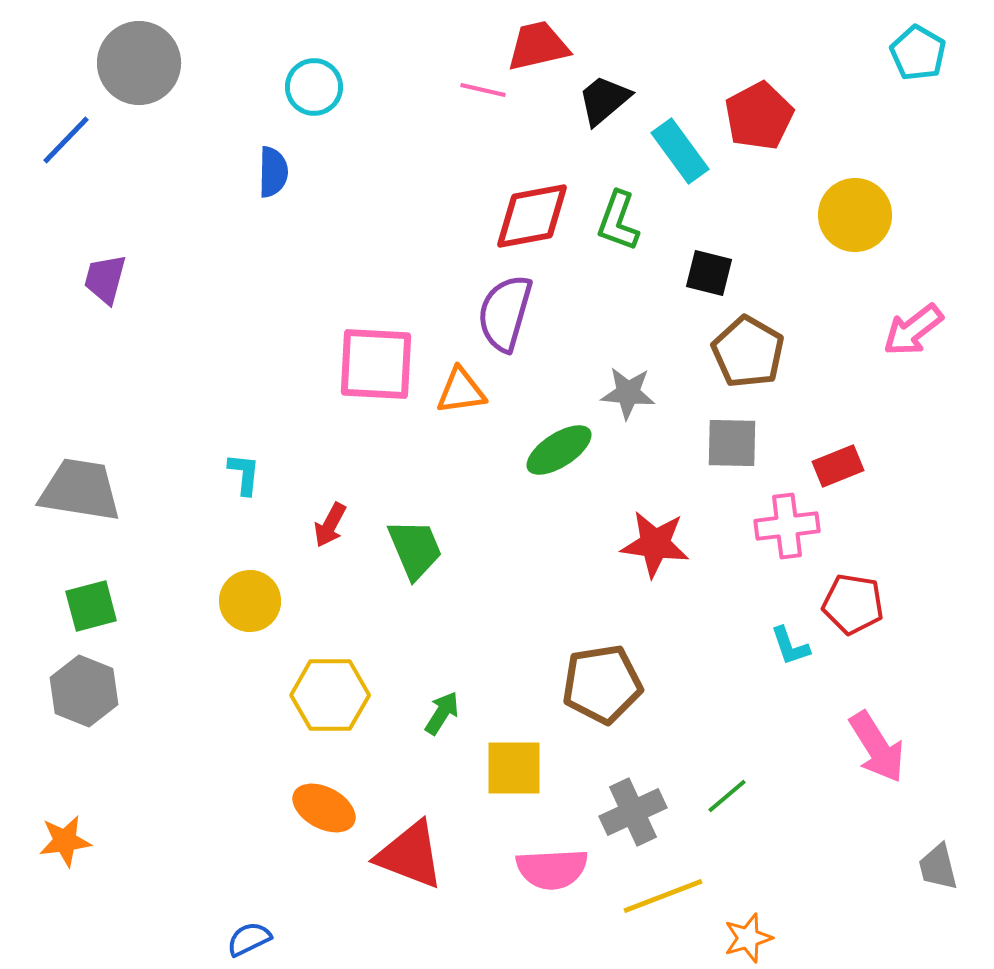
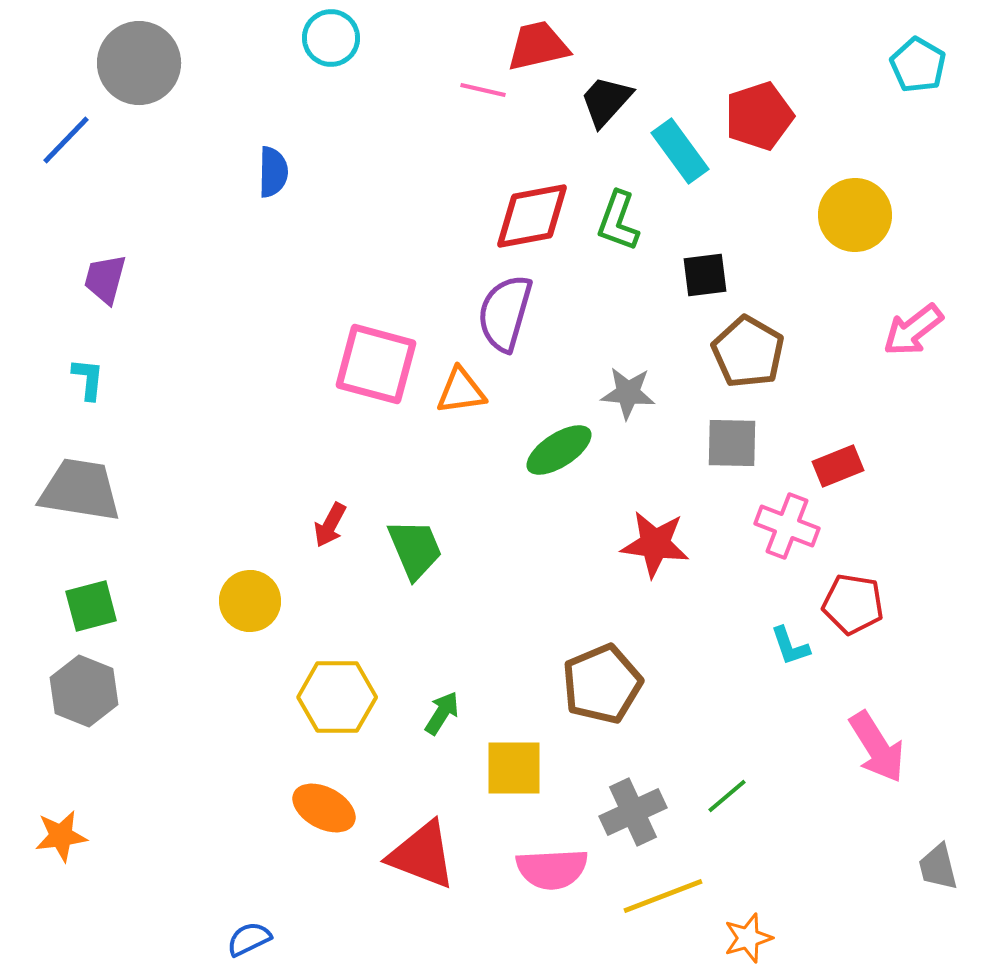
cyan pentagon at (918, 53): moved 12 px down
cyan circle at (314, 87): moved 17 px right, 49 px up
black trapezoid at (604, 100): moved 2 px right, 1 px down; rotated 8 degrees counterclockwise
red pentagon at (759, 116): rotated 10 degrees clockwise
black square at (709, 273): moved 4 px left, 2 px down; rotated 21 degrees counterclockwise
pink square at (376, 364): rotated 12 degrees clockwise
cyan L-shape at (244, 474): moved 156 px left, 95 px up
pink cross at (787, 526): rotated 28 degrees clockwise
brown pentagon at (602, 684): rotated 14 degrees counterclockwise
yellow hexagon at (330, 695): moved 7 px right, 2 px down
orange star at (65, 841): moved 4 px left, 5 px up
red triangle at (410, 855): moved 12 px right
